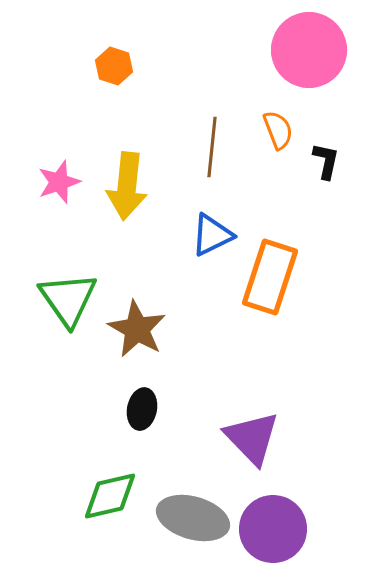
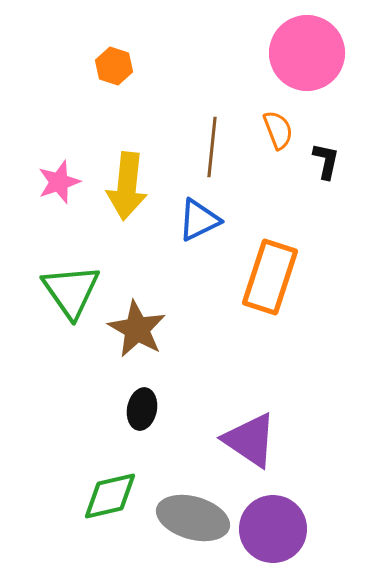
pink circle: moved 2 px left, 3 px down
blue triangle: moved 13 px left, 15 px up
green triangle: moved 3 px right, 8 px up
purple triangle: moved 2 px left, 2 px down; rotated 12 degrees counterclockwise
